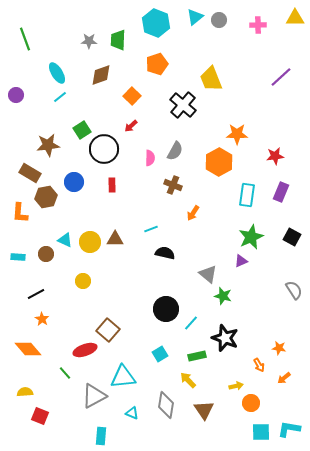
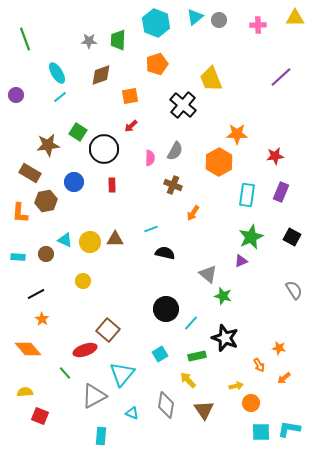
orange square at (132, 96): moved 2 px left; rotated 36 degrees clockwise
green square at (82, 130): moved 4 px left, 2 px down; rotated 24 degrees counterclockwise
brown hexagon at (46, 197): moved 4 px down
cyan triangle at (123, 377): moved 1 px left, 3 px up; rotated 44 degrees counterclockwise
